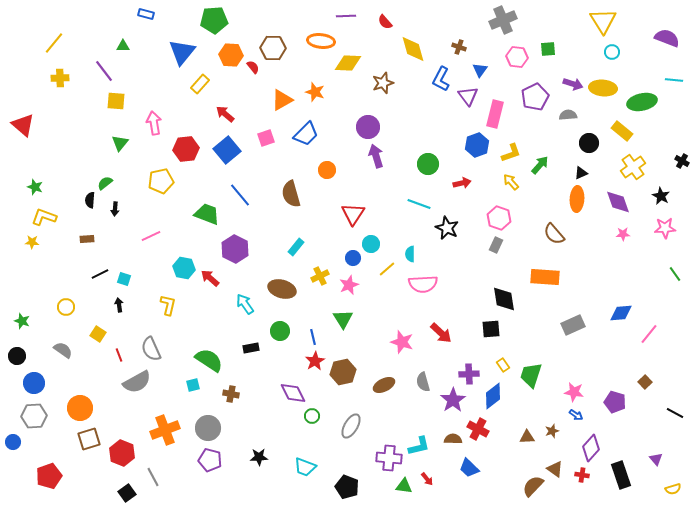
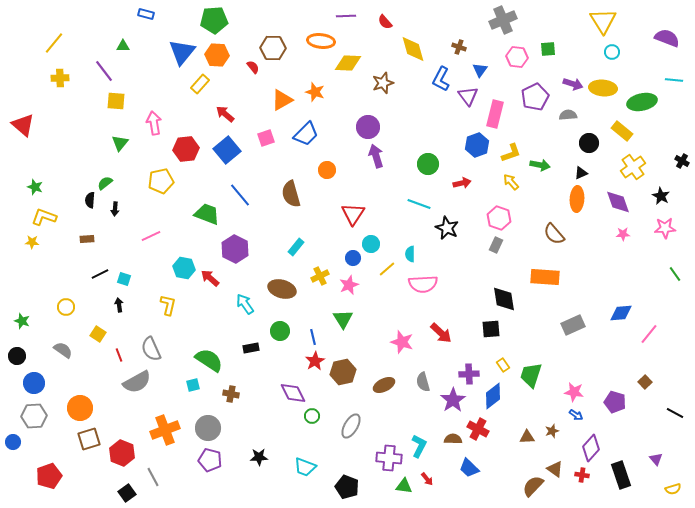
orange hexagon at (231, 55): moved 14 px left
green arrow at (540, 165): rotated 60 degrees clockwise
cyan L-shape at (419, 446): rotated 50 degrees counterclockwise
